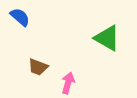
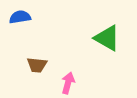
blue semicircle: rotated 50 degrees counterclockwise
brown trapezoid: moved 1 px left, 2 px up; rotated 15 degrees counterclockwise
